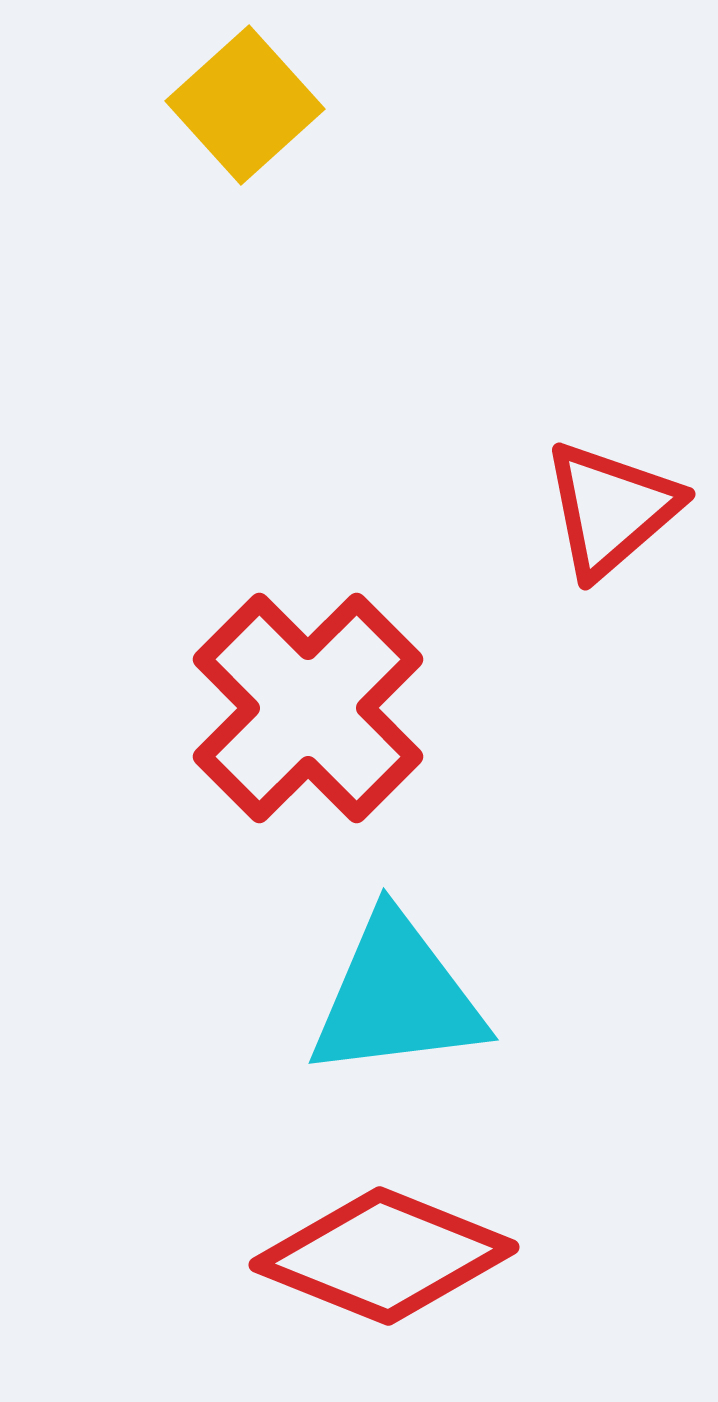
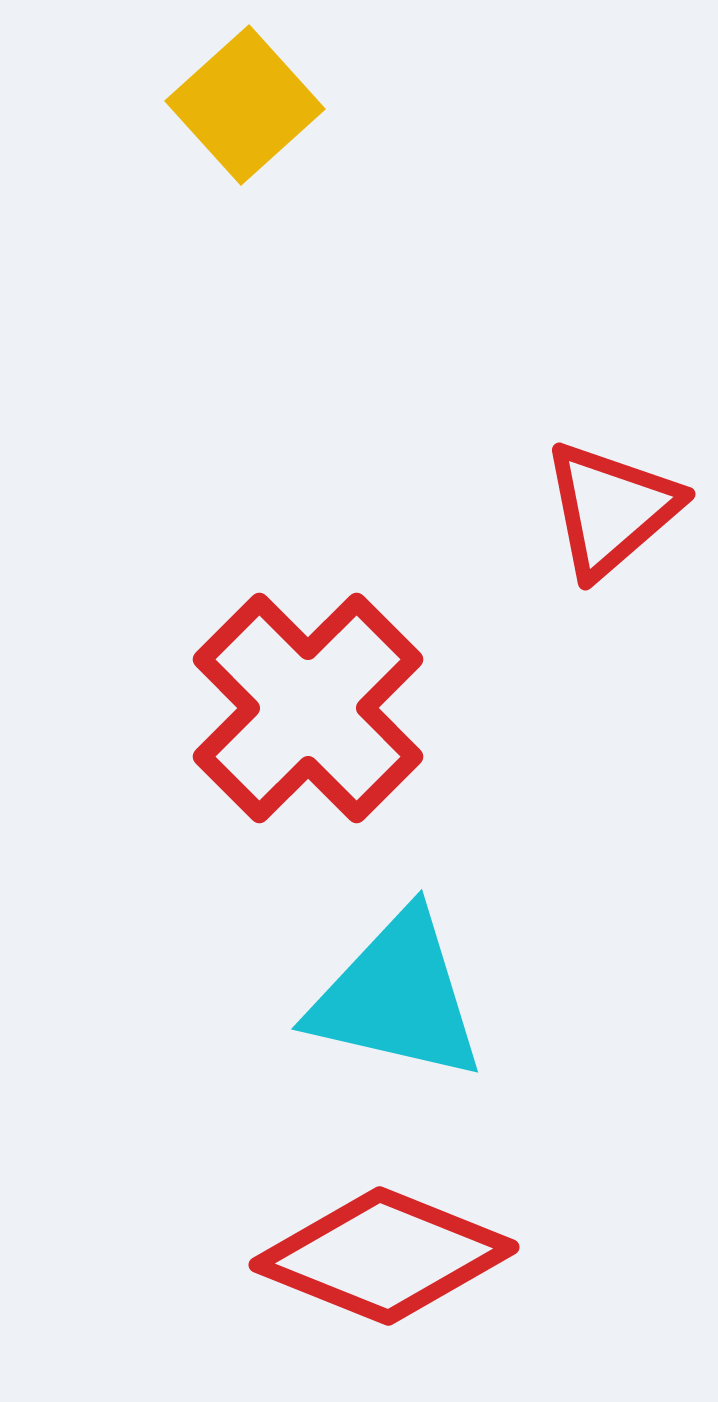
cyan triangle: rotated 20 degrees clockwise
